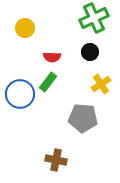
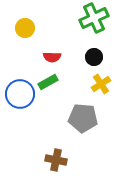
black circle: moved 4 px right, 5 px down
green rectangle: rotated 24 degrees clockwise
